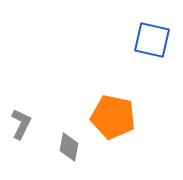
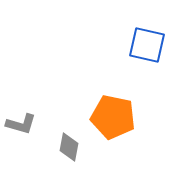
blue square: moved 5 px left, 5 px down
gray L-shape: rotated 80 degrees clockwise
